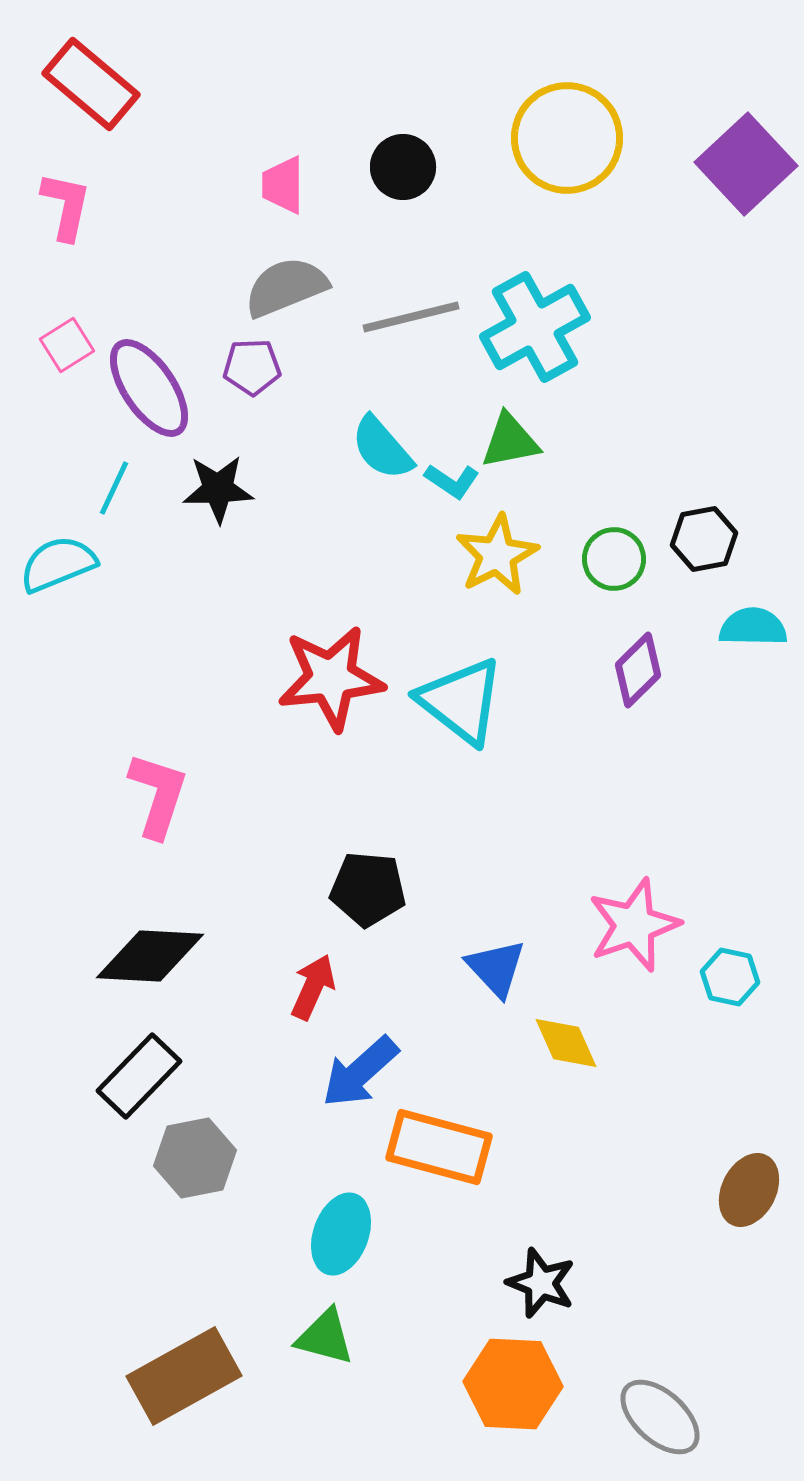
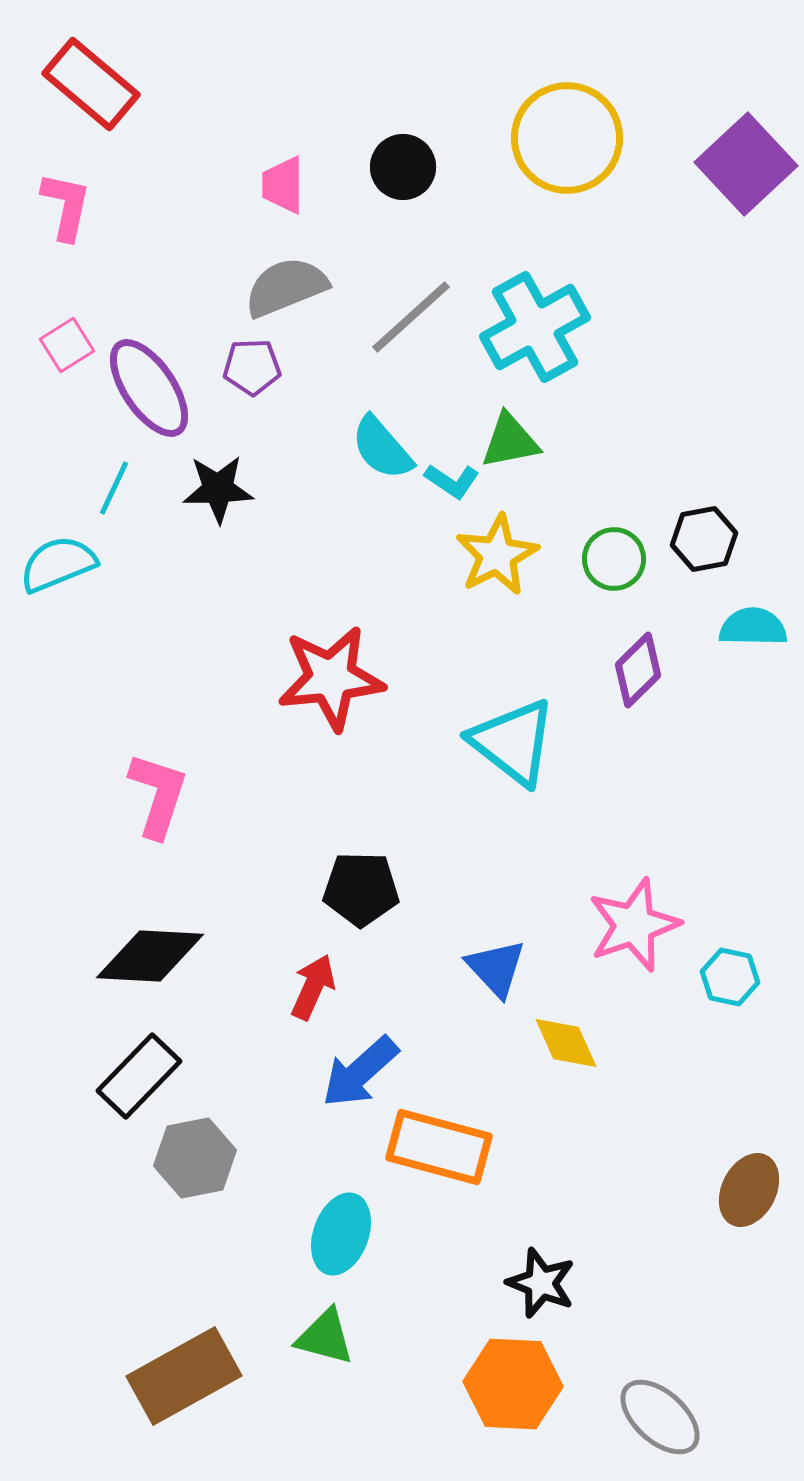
gray line at (411, 317): rotated 28 degrees counterclockwise
cyan triangle at (461, 701): moved 52 px right, 41 px down
black pentagon at (368, 889): moved 7 px left; rotated 4 degrees counterclockwise
